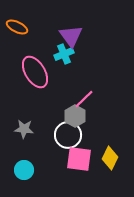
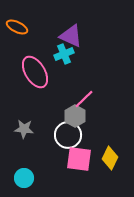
purple triangle: rotated 30 degrees counterclockwise
cyan circle: moved 8 px down
